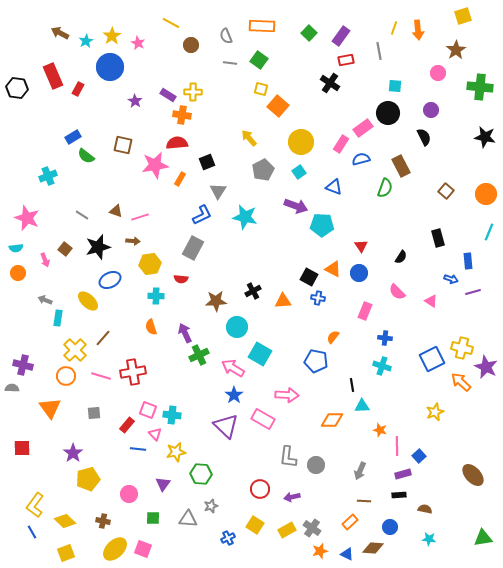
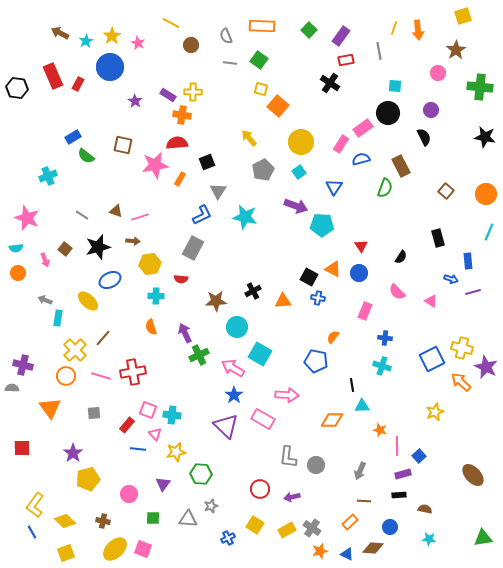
green square at (309, 33): moved 3 px up
red rectangle at (78, 89): moved 5 px up
blue triangle at (334, 187): rotated 42 degrees clockwise
